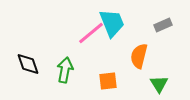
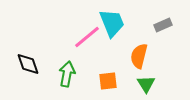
pink line: moved 4 px left, 4 px down
green arrow: moved 2 px right, 4 px down
green triangle: moved 13 px left
